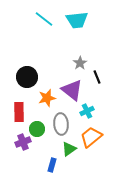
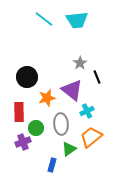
green circle: moved 1 px left, 1 px up
